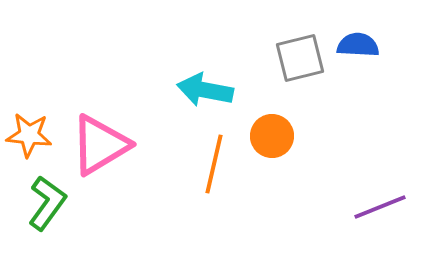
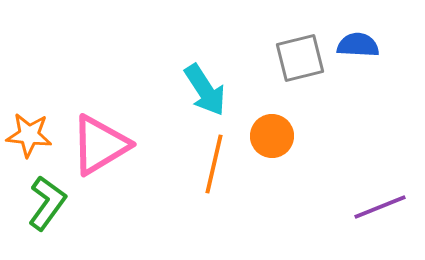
cyan arrow: rotated 134 degrees counterclockwise
